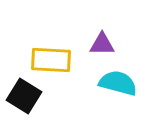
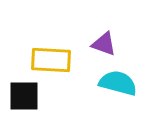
purple triangle: moved 2 px right; rotated 20 degrees clockwise
black square: rotated 32 degrees counterclockwise
